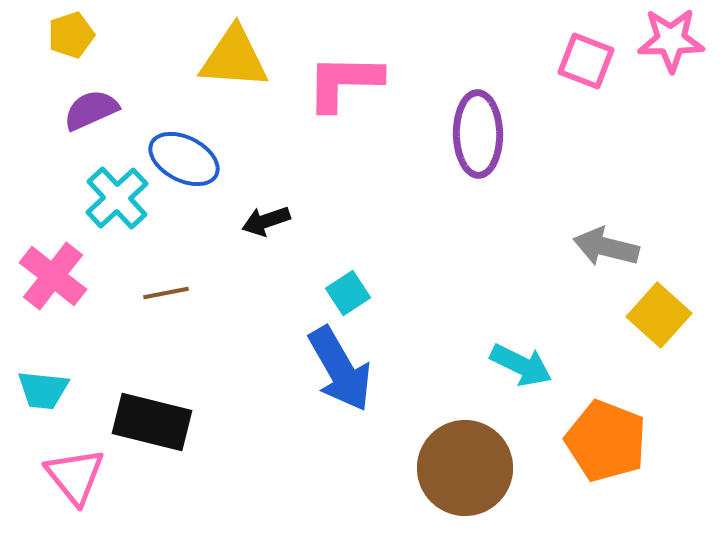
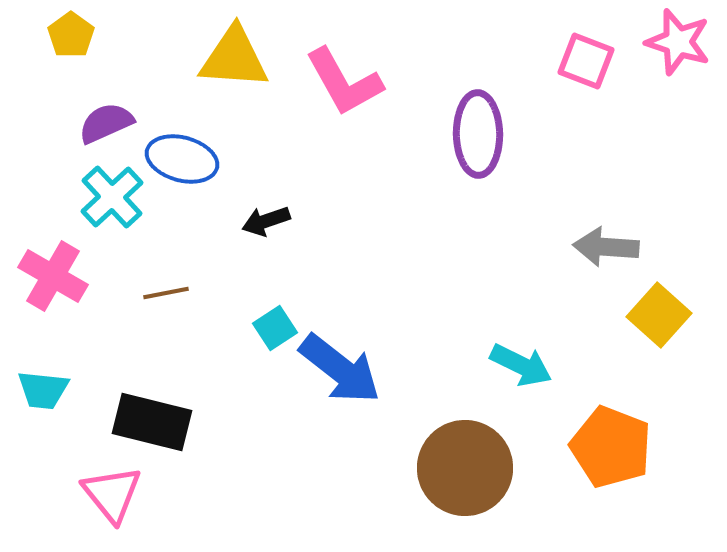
yellow pentagon: rotated 18 degrees counterclockwise
pink star: moved 7 px right, 2 px down; rotated 18 degrees clockwise
pink L-shape: rotated 120 degrees counterclockwise
purple semicircle: moved 15 px right, 13 px down
blue ellipse: moved 2 px left; rotated 12 degrees counterclockwise
cyan cross: moved 5 px left, 1 px up
gray arrow: rotated 10 degrees counterclockwise
pink cross: rotated 8 degrees counterclockwise
cyan square: moved 73 px left, 35 px down
blue arrow: rotated 22 degrees counterclockwise
orange pentagon: moved 5 px right, 6 px down
pink triangle: moved 37 px right, 18 px down
